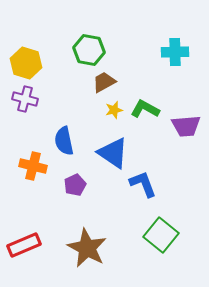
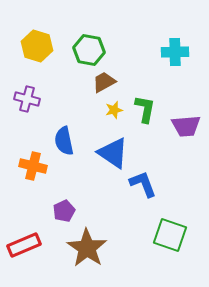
yellow hexagon: moved 11 px right, 17 px up
purple cross: moved 2 px right
green L-shape: rotated 72 degrees clockwise
purple pentagon: moved 11 px left, 26 px down
green square: moved 9 px right; rotated 20 degrees counterclockwise
brown star: rotated 6 degrees clockwise
